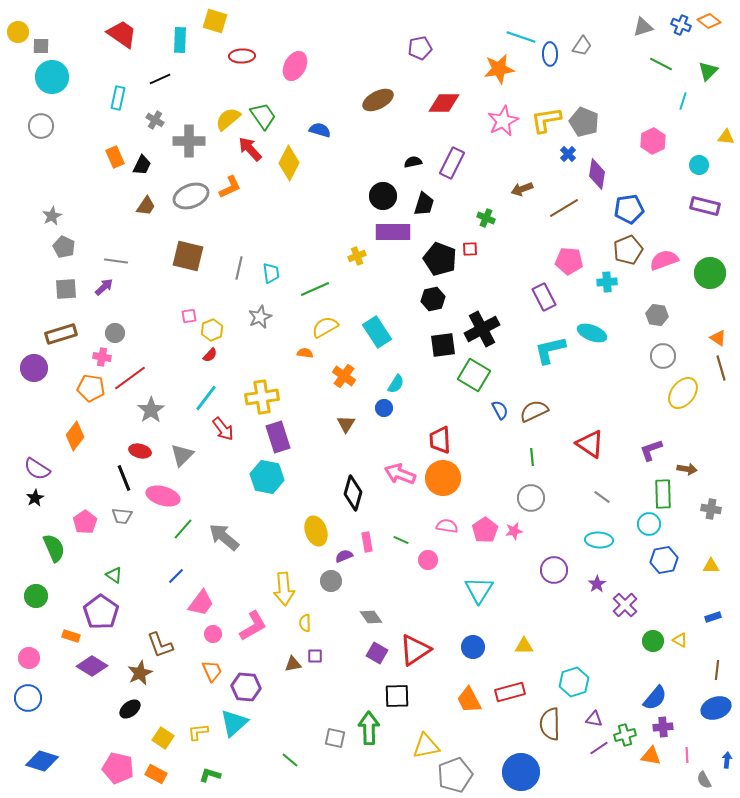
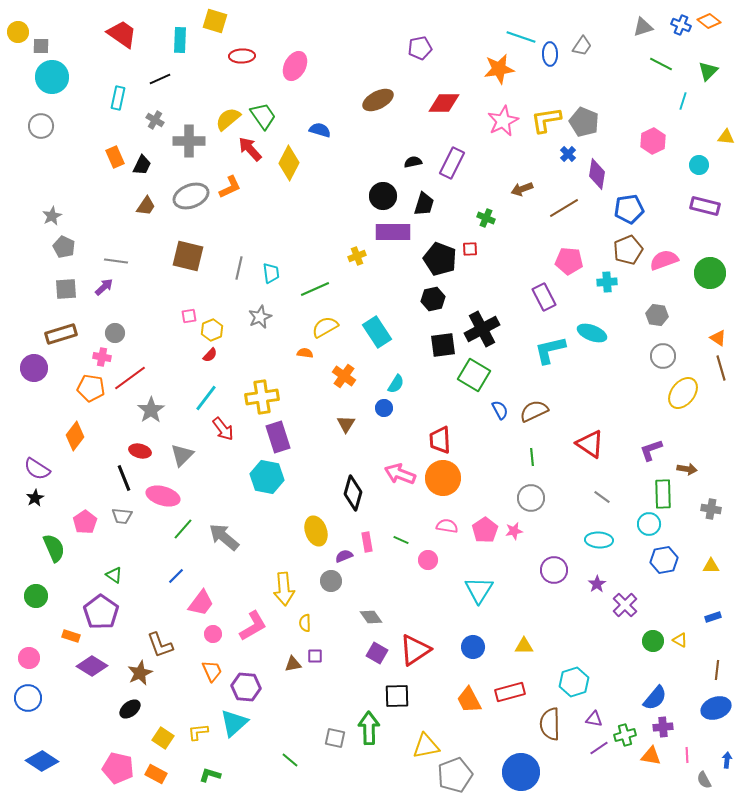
blue diamond at (42, 761): rotated 16 degrees clockwise
